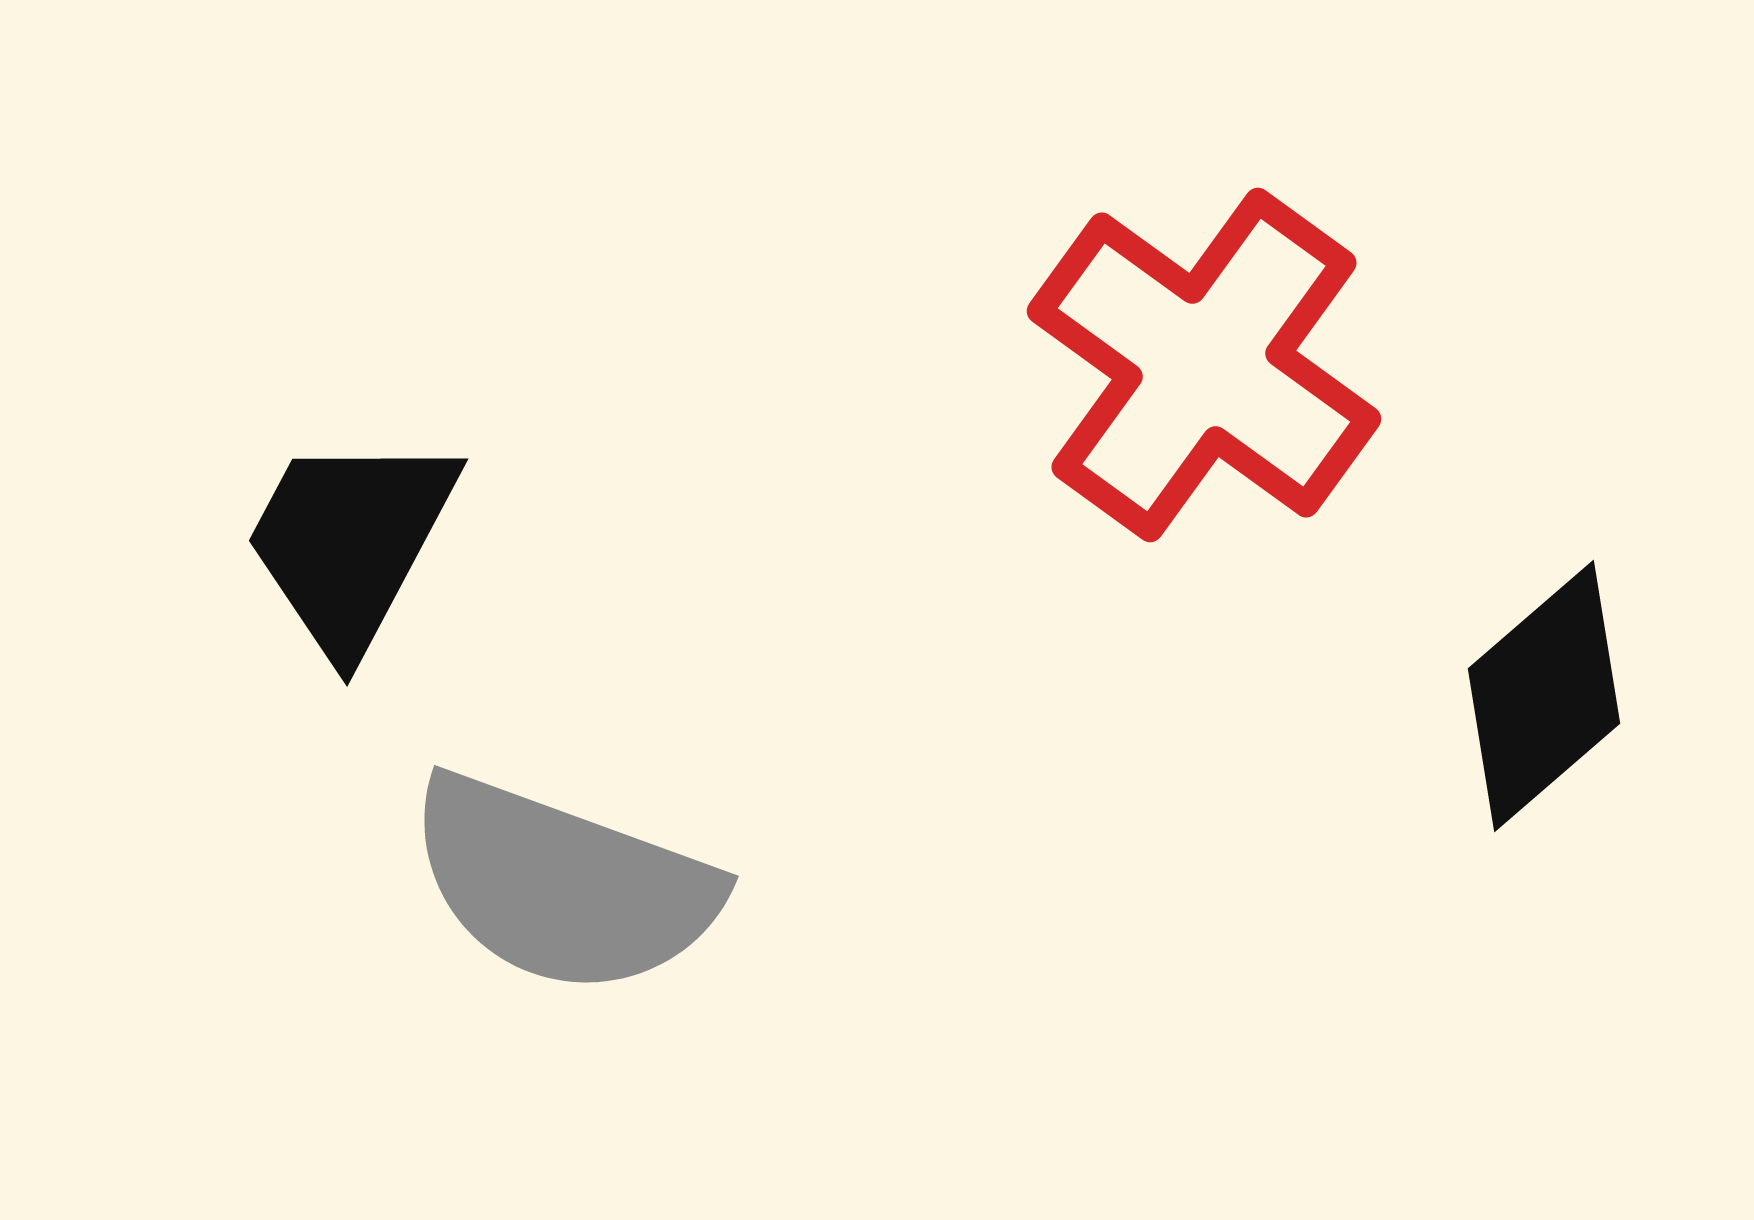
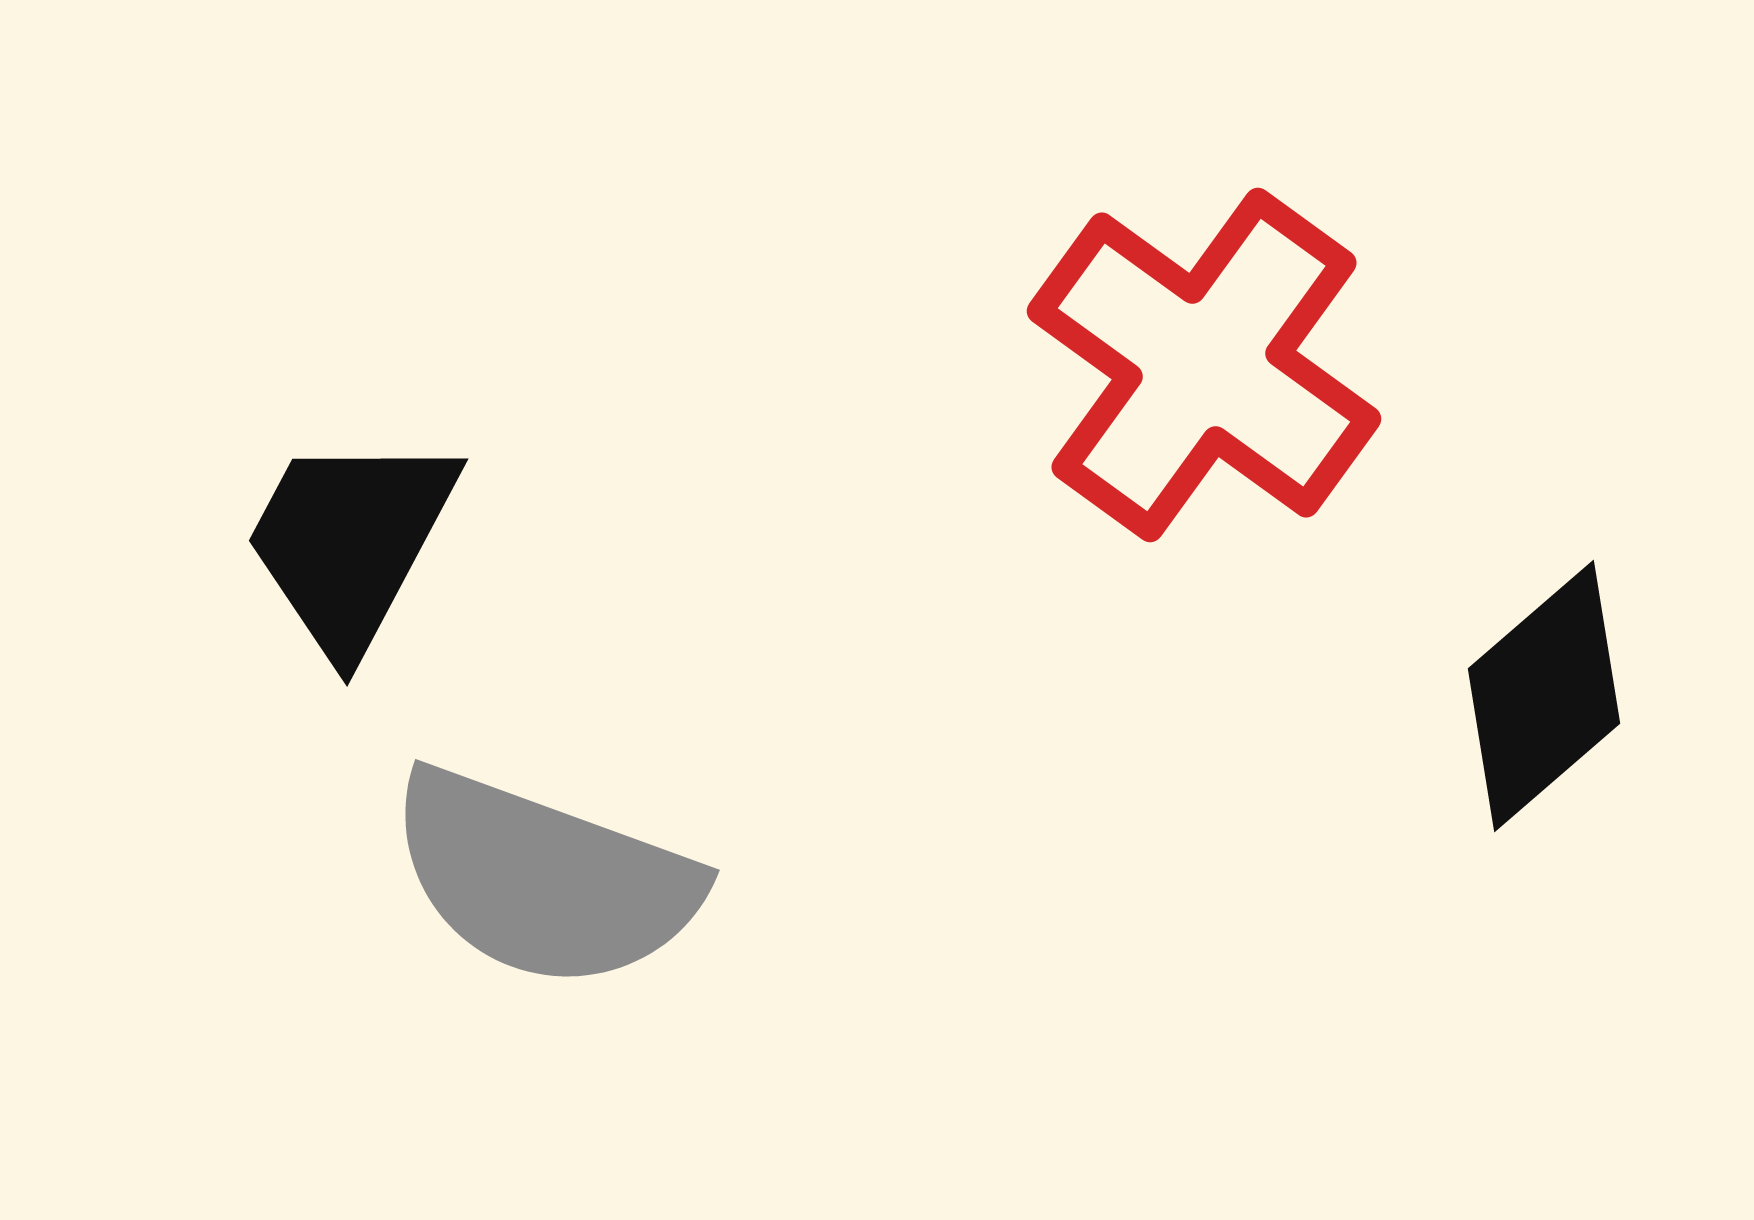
gray semicircle: moved 19 px left, 6 px up
